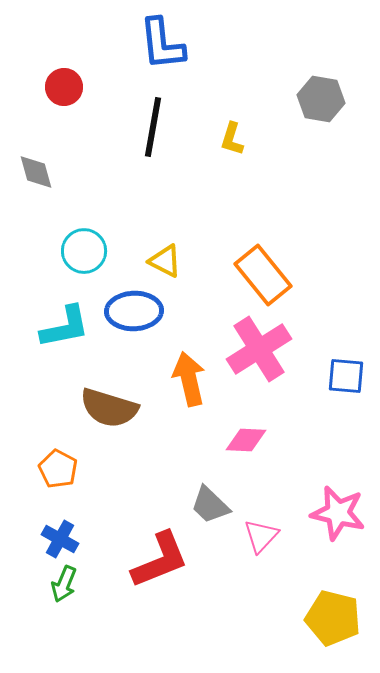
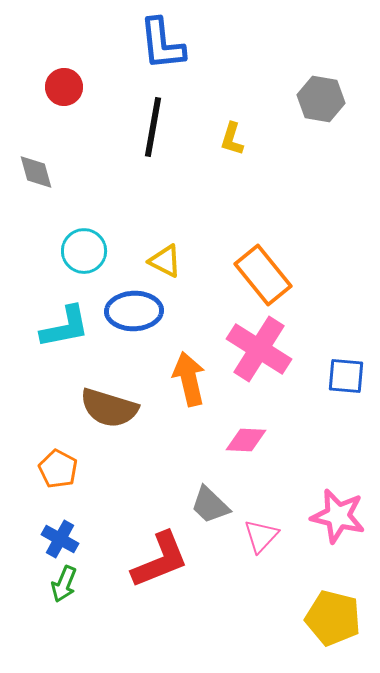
pink cross: rotated 26 degrees counterclockwise
pink star: moved 3 px down
